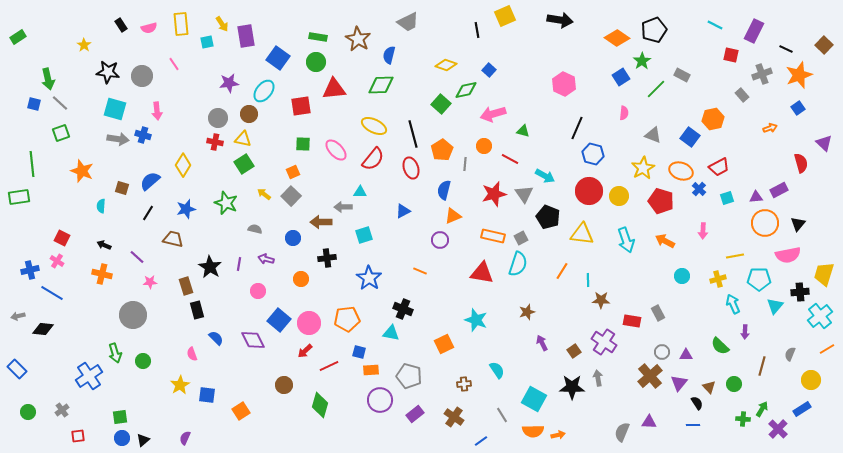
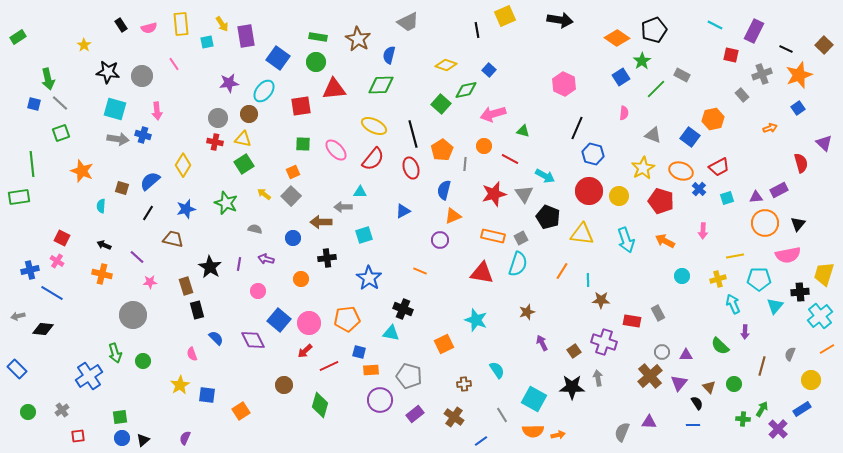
purple cross at (604, 342): rotated 15 degrees counterclockwise
